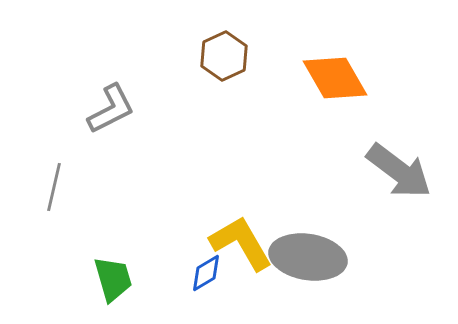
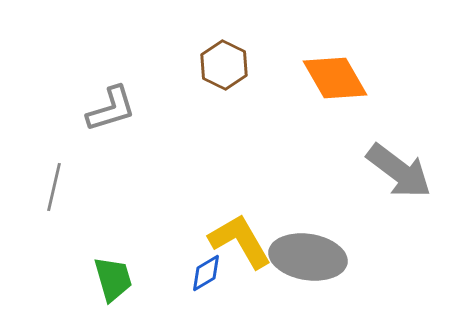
brown hexagon: moved 9 px down; rotated 9 degrees counterclockwise
gray L-shape: rotated 10 degrees clockwise
yellow L-shape: moved 1 px left, 2 px up
